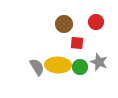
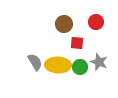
gray semicircle: moved 2 px left, 5 px up
